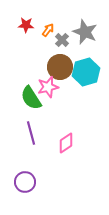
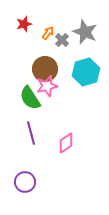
red star: moved 2 px left, 1 px up; rotated 21 degrees counterclockwise
orange arrow: moved 3 px down
brown circle: moved 15 px left, 2 px down
pink star: moved 1 px left, 1 px up
green semicircle: moved 1 px left
